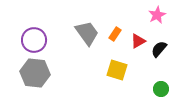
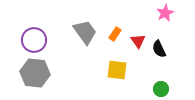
pink star: moved 8 px right, 2 px up
gray trapezoid: moved 2 px left, 1 px up
red triangle: rotated 35 degrees counterclockwise
black semicircle: rotated 66 degrees counterclockwise
yellow square: rotated 10 degrees counterclockwise
